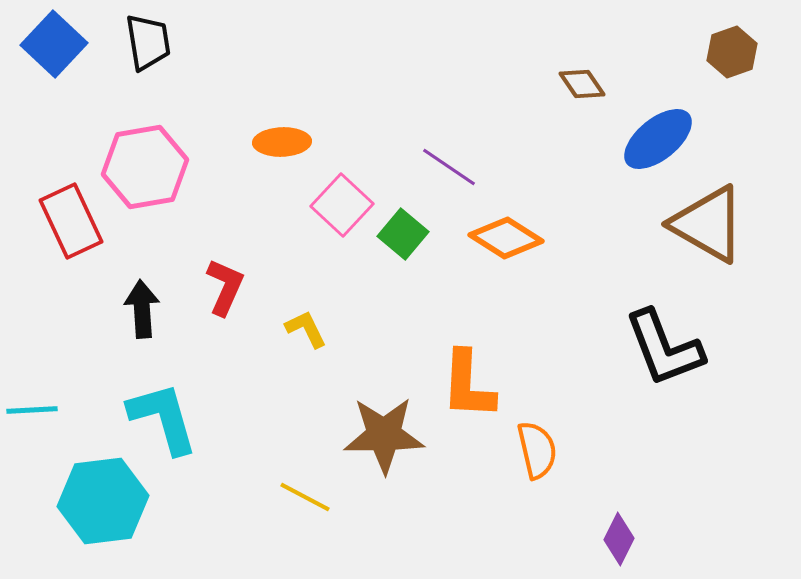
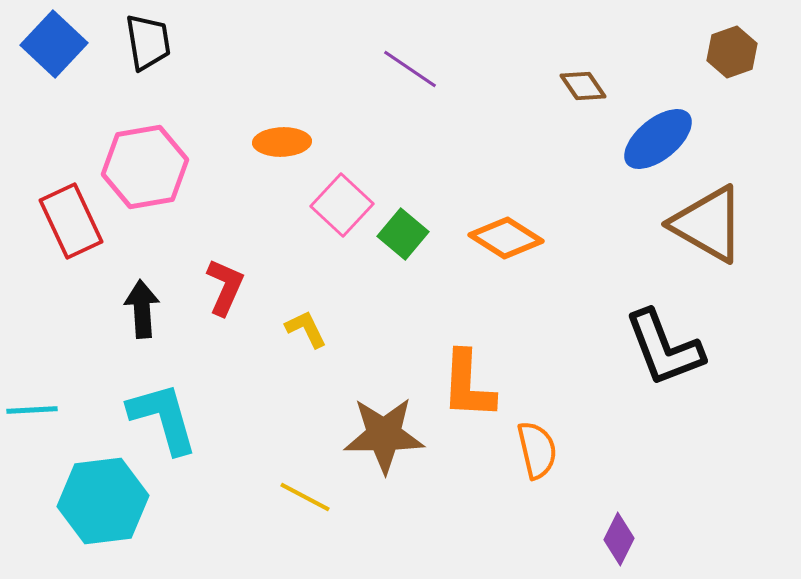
brown diamond: moved 1 px right, 2 px down
purple line: moved 39 px left, 98 px up
